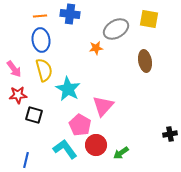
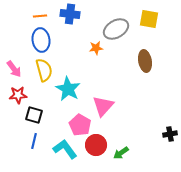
blue line: moved 8 px right, 19 px up
